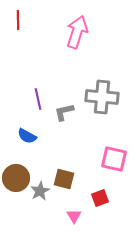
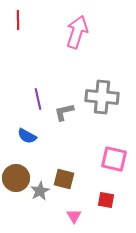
red square: moved 6 px right, 2 px down; rotated 30 degrees clockwise
